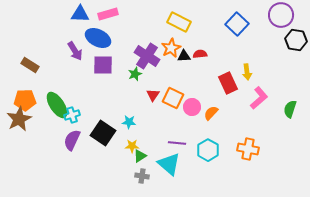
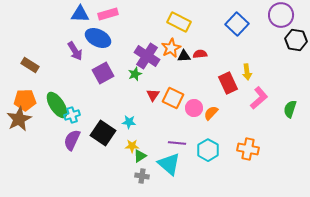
purple square: moved 8 px down; rotated 30 degrees counterclockwise
pink circle: moved 2 px right, 1 px down
